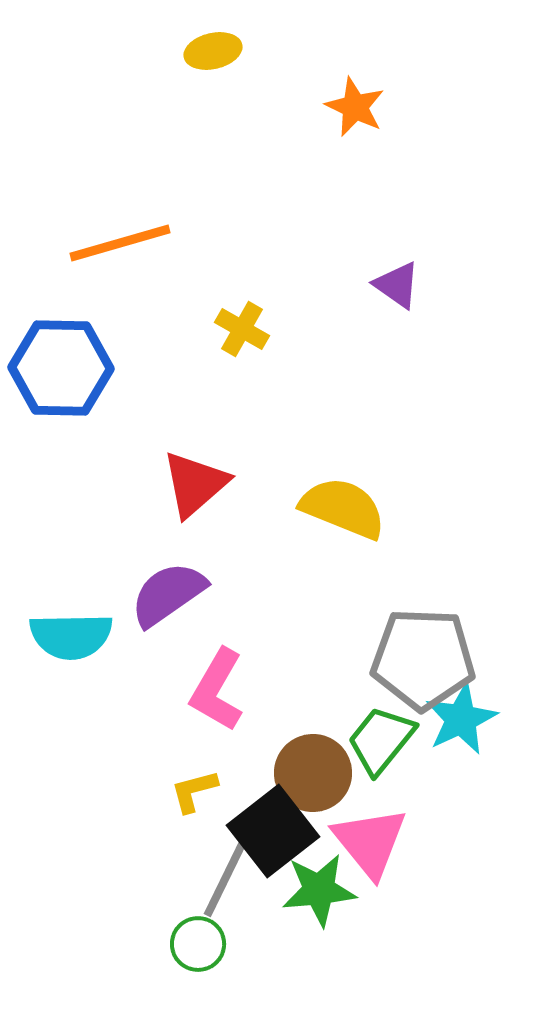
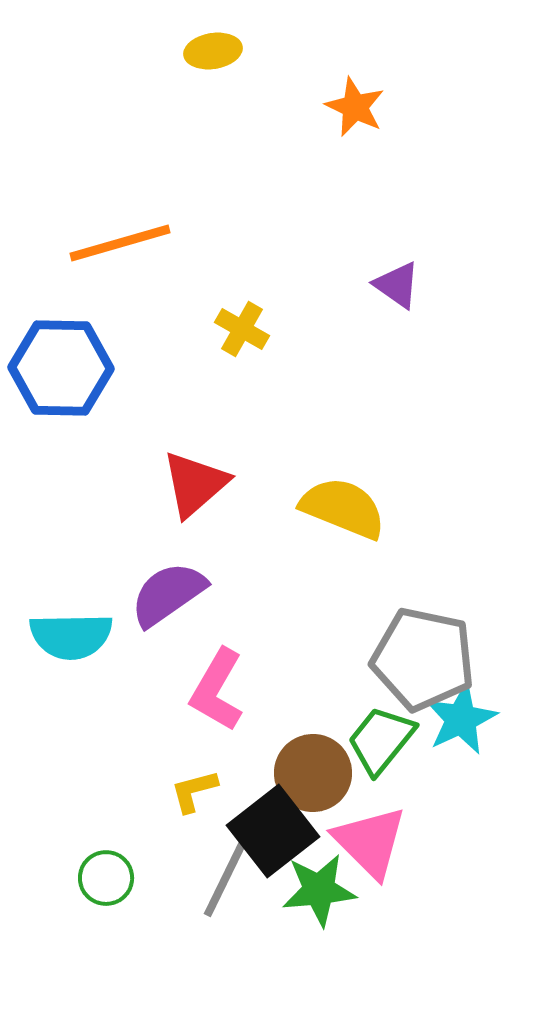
yellow ellipse: rotated 4 degrees clockwise
gray pentagon: rotated 10 degrees clockwise
pink triangle: rotated 6 degrees counterclockwise
green circle: moved 92 px left, 66 px up
